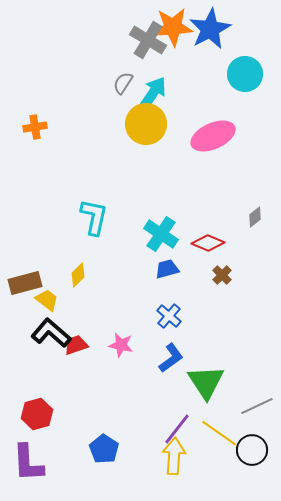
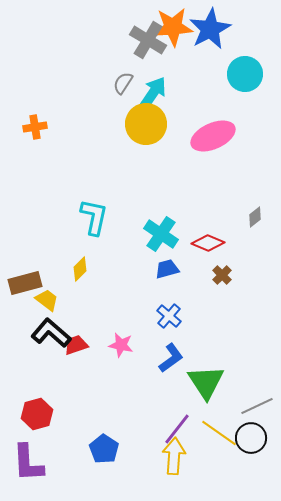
yellow diamond: moved 2 px right, 6 px up
black circle: moved 1 px left, 12 px up
